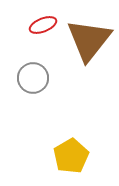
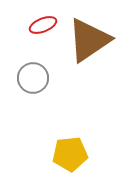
brown triangle: rotated 18 degrees clockwise
yellow pentagon: moved 1 px left, 2 px up; rotated 24 degrees clockwise
